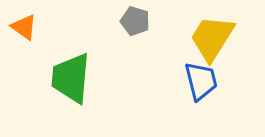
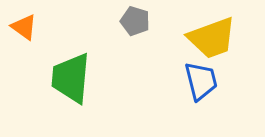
yellow trapezoid: rotated 142 degrees counterclockwise
